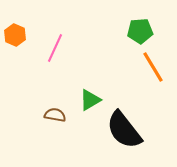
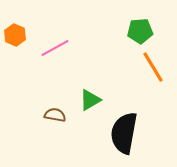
pink line: rotated 36 degrees clockwise
black semicircle: moved 3 px down; rotated 48 degrees clockwise
